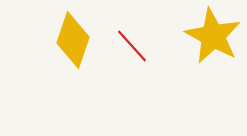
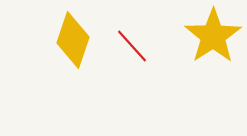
yellow star: rotated 10 degrees clockwise
